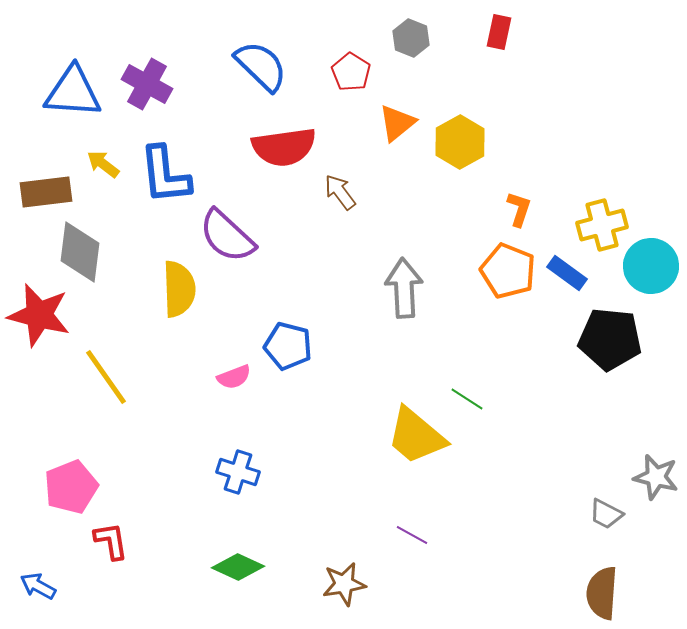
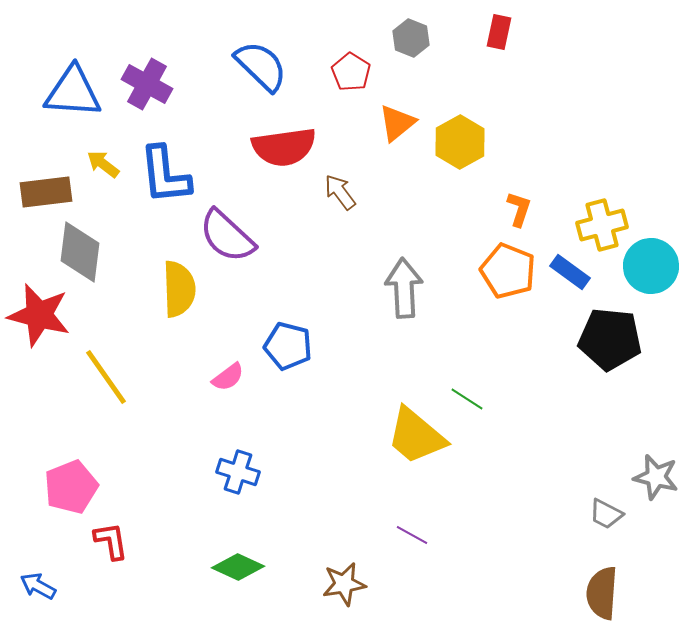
blue rectangle: moved 3 px right, 1 px up
pink semicircle: moved 6 px left; rotated 16 degrees counterclockwise
